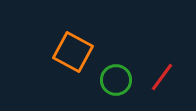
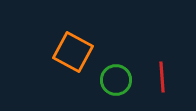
red line: rotated 40 degrees counterclockwise
